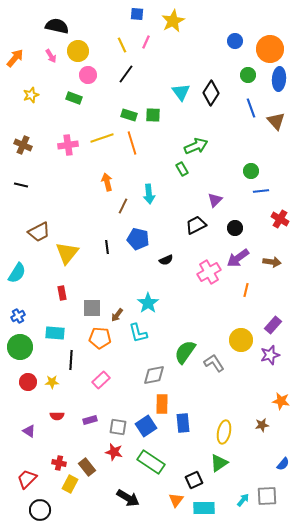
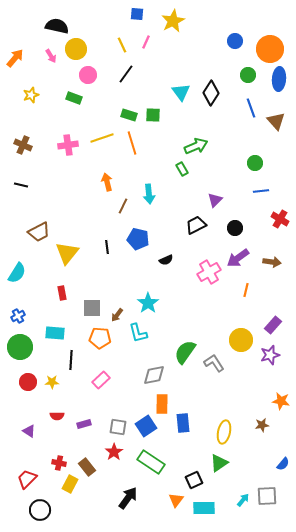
yellow circle at (78, 51): moved 2 px left, 2 px up
green circle at (251, 171): moved 4 px right, 8 px up
purple rectangle at (90, 420): moved 6 px left, 4 px down
red star at (114, 452): rotated 24 degrees clockwise
black arrow at (128, 498): rotated 85 degrees counterclockwise
